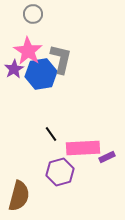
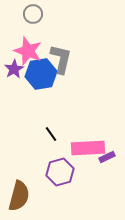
pink star: rotated 12 degrees counterclockwise
pink rectangle: moved 5 px right
